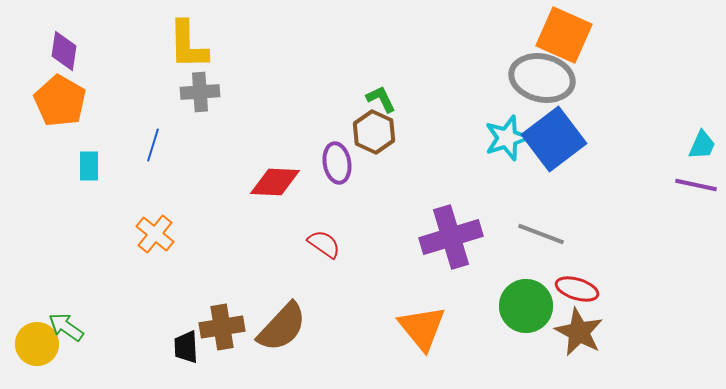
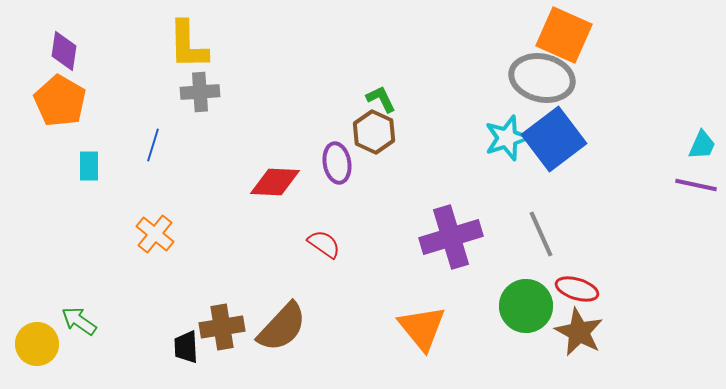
gray line: rotated 45 degrees clockwise
green arrow: moved 13 px right, 6 px up
